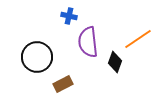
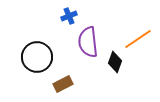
blue cross: rotated 35 degrees counterclockwise
